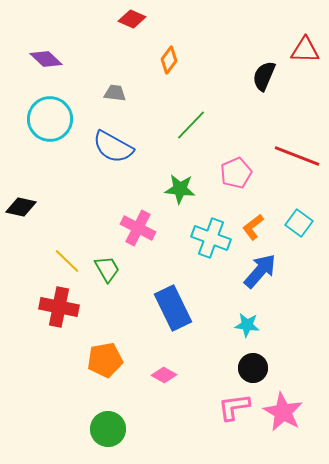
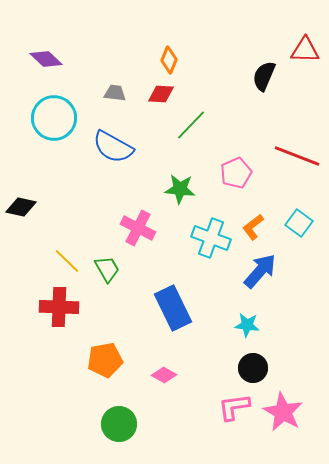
red diamond: moved 29 px right, 75 px down; rotated 20 degrees counterclockwise
orange diamond: rotated 16 degrees counterclockwise
cyan circle: moved 4 px right, 1 px up
red cross: rotated 9 degrees counterclockwise
green circle: moved 11 px right, 5 px up
